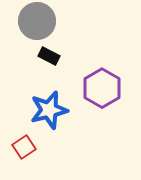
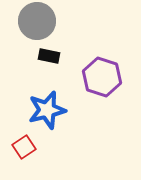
black rectangle: rotated 15 degrees counterclockwise
purple hexagon: moved 11 px up; rotated 12 degrees counterclockwise
blue star: moved 2 px left
